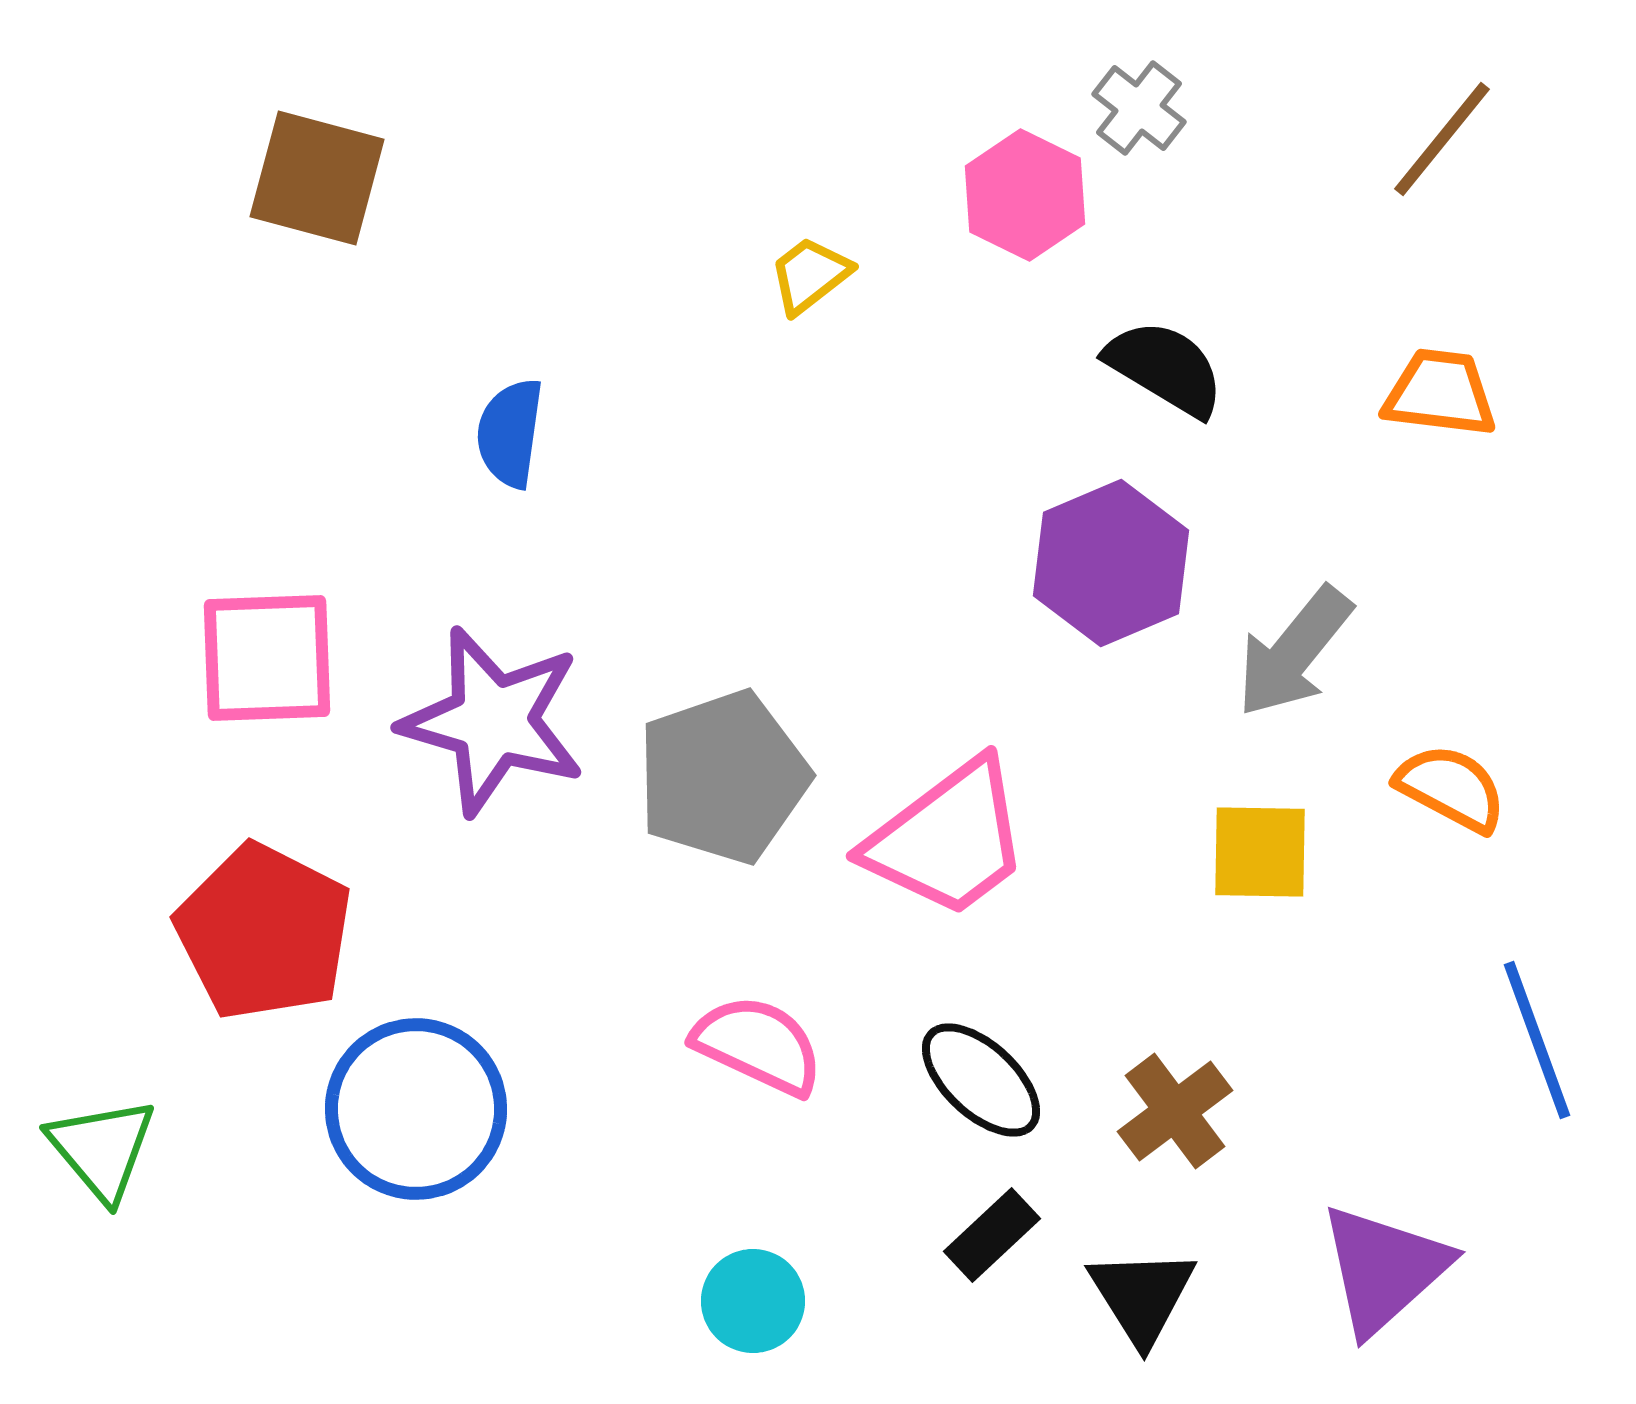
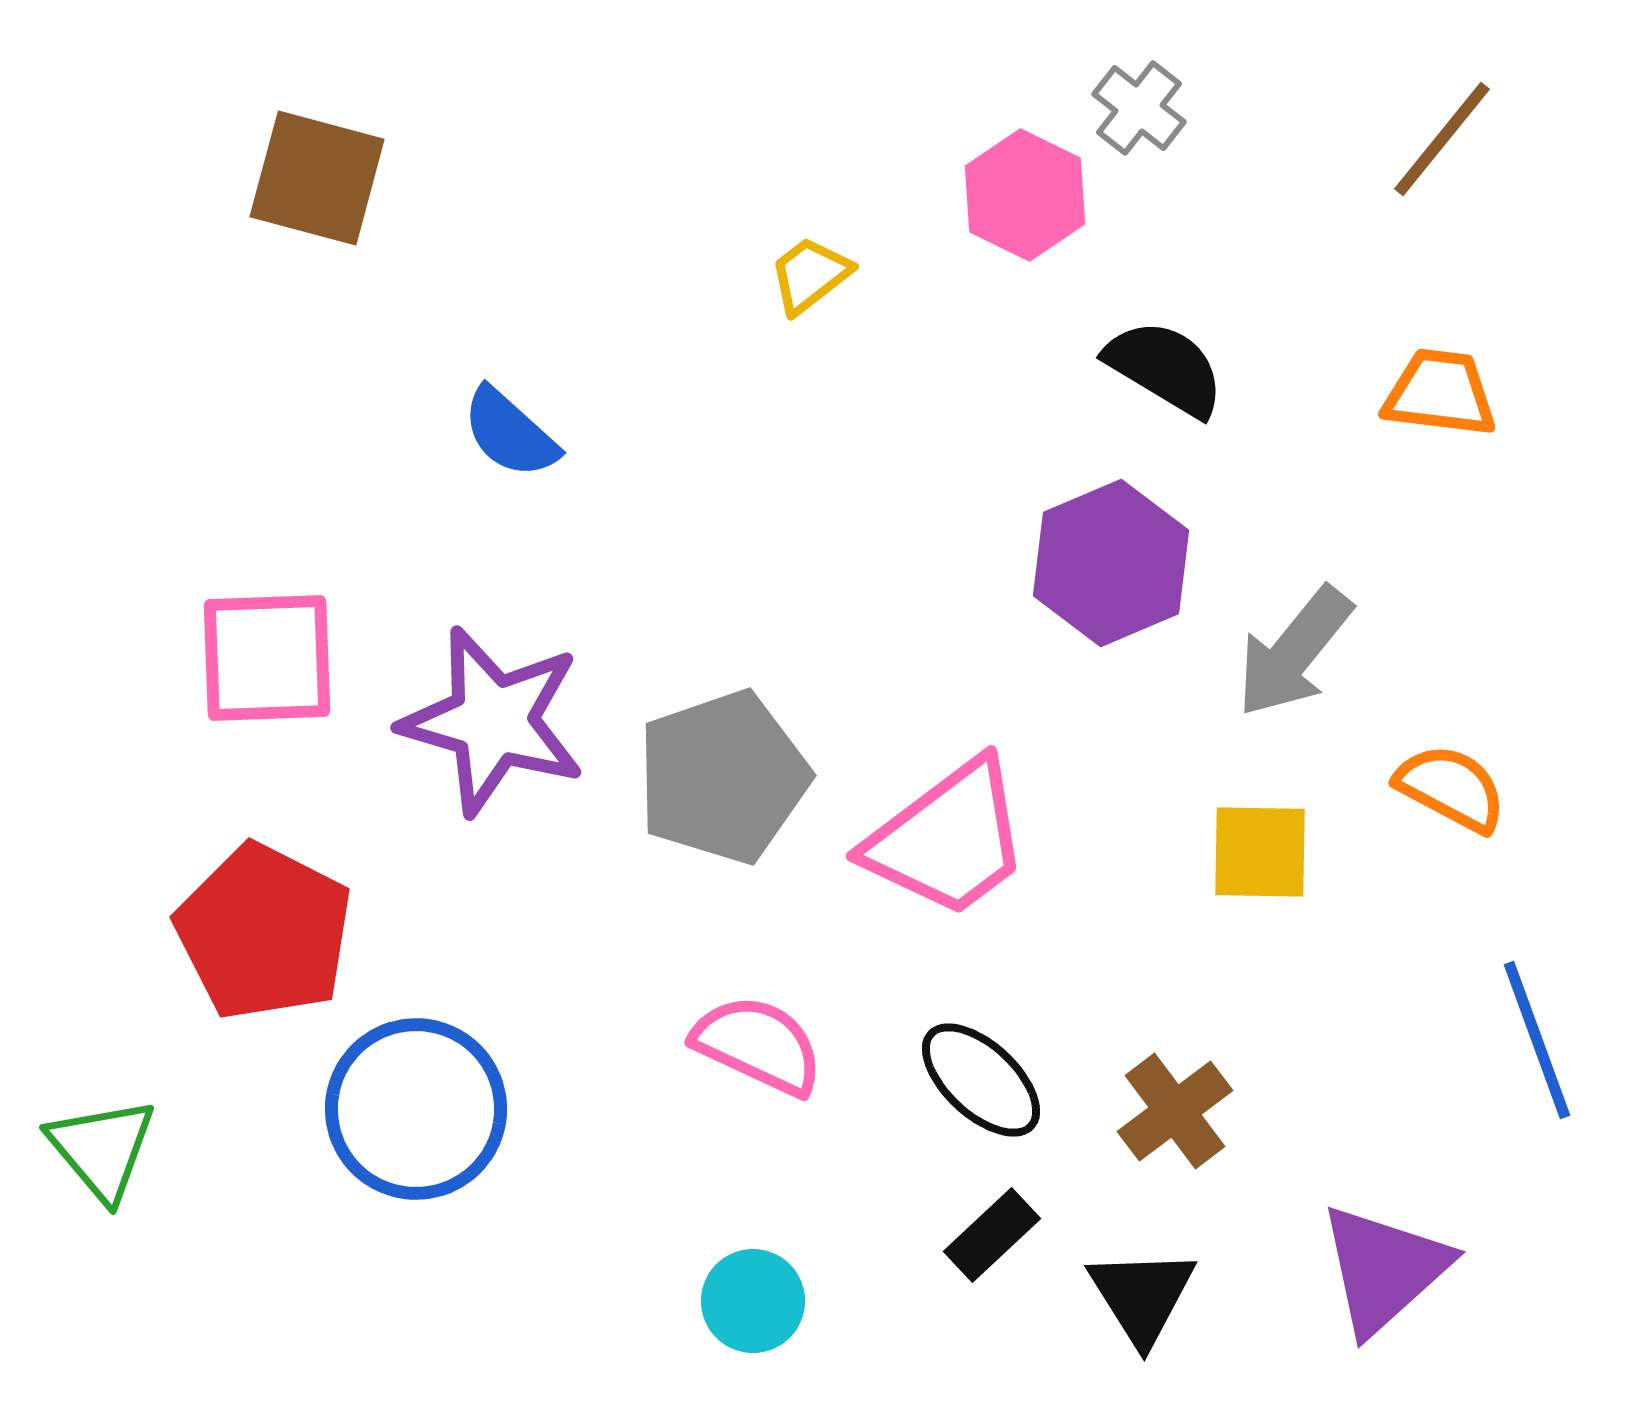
blue semicircle: rotated 56 degrees counterclockwise
